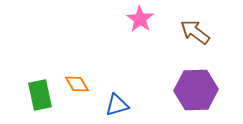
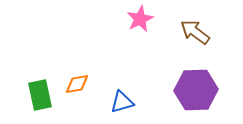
pink star: rotated 12 degrees clockwise
orange diamond: rotated 70 degrees counterclockwise
blue triangle: moved 5 px right, 3 px up
